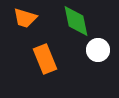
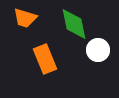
green diamond: moved 2 px left, 3 px down
